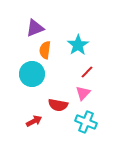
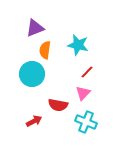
cyan star: rotated 25 degrees counterclockwise
